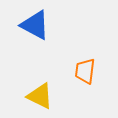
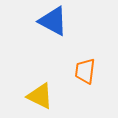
blue triangle: moved 18 px right, 4 px up
